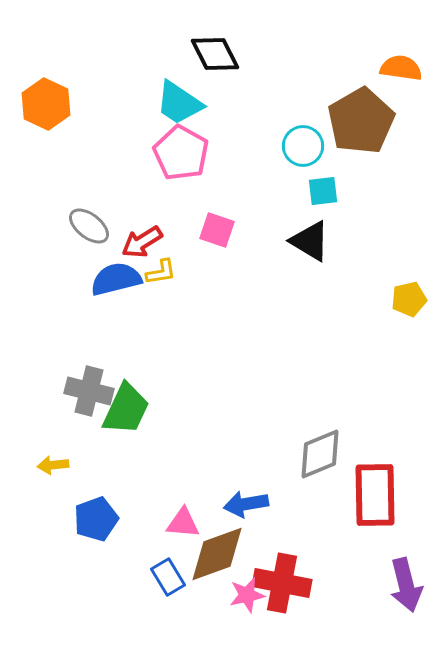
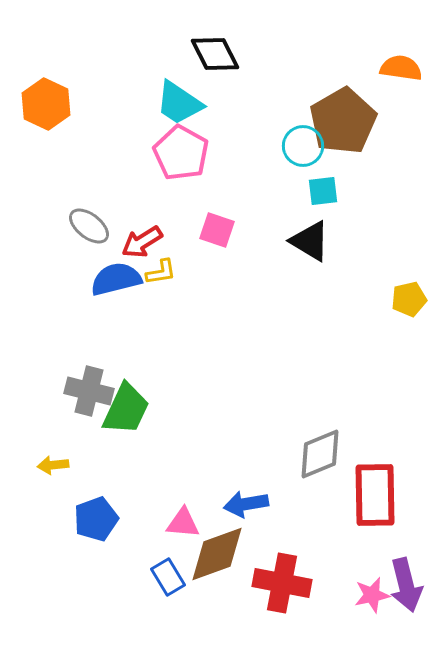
brown pentagon: moved 18 px left
pink star: moved 125 px right
